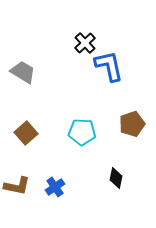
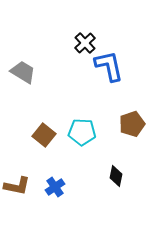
brown square: moved 18 px right, 2 px down; rotated 10 degrees counterclockwise
black diamond: moved 2 px up
